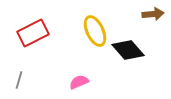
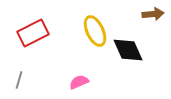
black diamond: rotated 16 degrees clockwise
